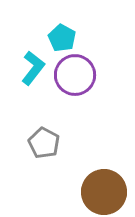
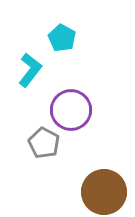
cyan L-shape: moved 3 px left, 2 px down
purple circle: moved 4 px left, 35 px down
